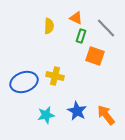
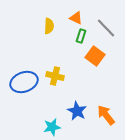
orange square: rotated 18 degrees clockwise
cyan star: moved 6 px right, 12 px down
